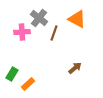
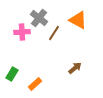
orange triangle: moved 1 px right, 1 px down
brown line: rotated 14 degrees clockwise
orange rectangle: moved 7 px right
